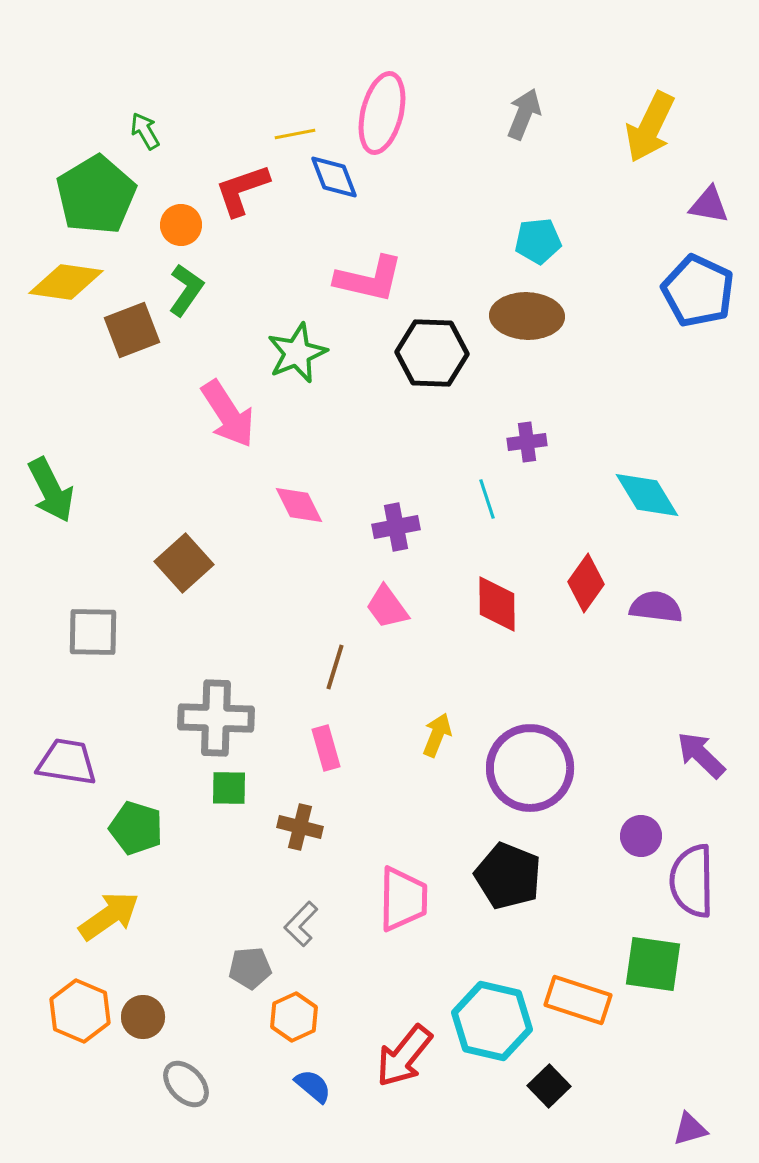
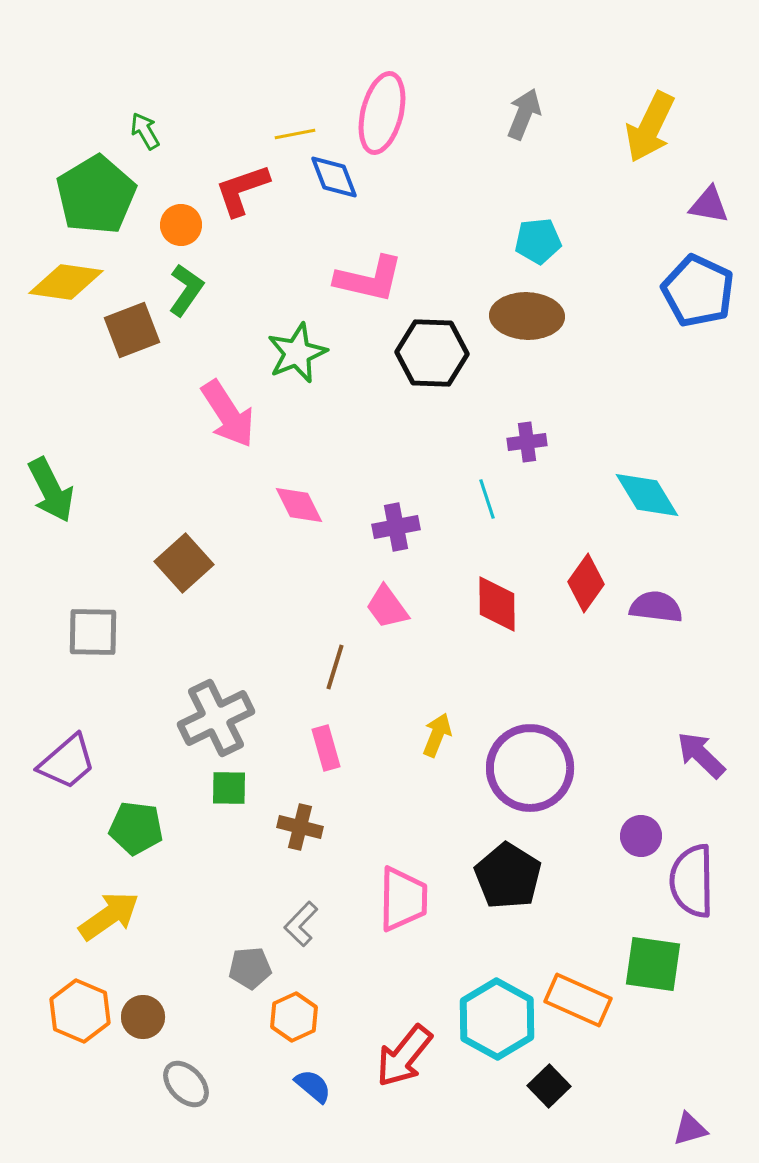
gray cross at (216, 718): rotated 28 degrees counterclockwise
purple trapezoid at (67, 762): rotated 130 degrees clockwise
green pentagon at (136, 828): rotated 10 degrees counterclockwise
black pentagon at (508, 876): rotated 10 degrees clockwise
orange rectangle at (578, 1000): rotated 6 degrees clockwise
cyan hexagon at (492, 1021): moved 5 px right, 2 px up; rotated 16 degrees clockwise
